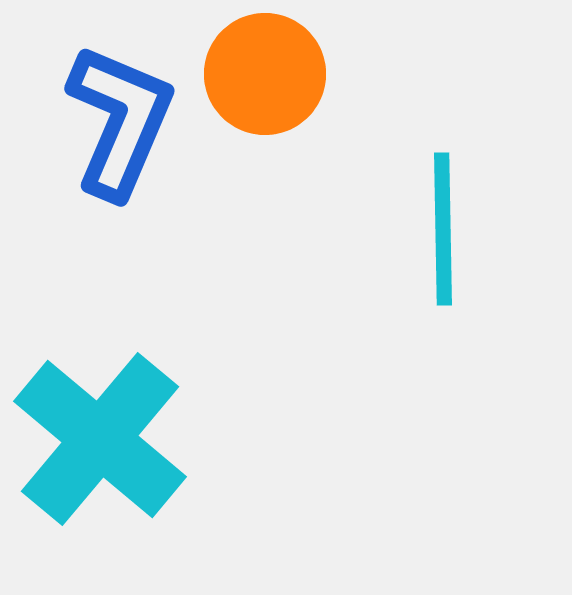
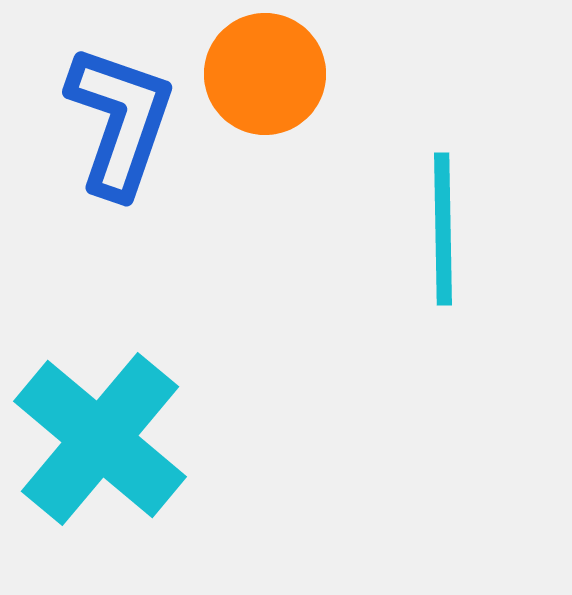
blue L-shape: rotated 4 degrees counterclockwise
